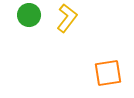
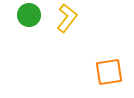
orange square: moved 1 px right, 1 px up
